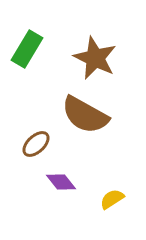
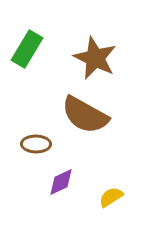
brown ellipse: rotated 44 degrees clockwise
purple diamond: rotated 76 degrees counterclockwise
yellow semicircle: moved 1 px left, 2 px up
